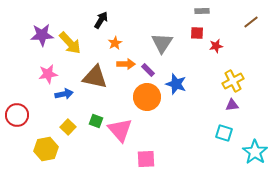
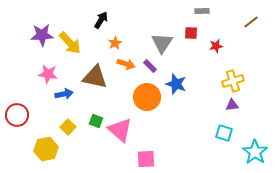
red square: moved 6 px left
orange arrow: rotated 18 degrees clockwise
purple rectangle: moved 2 px right, 4 px up
pink star: rotated 18 degrees clockwise
yellow cross: rotated 10 degrees clockwise
pink triangle: rotated 8 degrees counterclockwise
